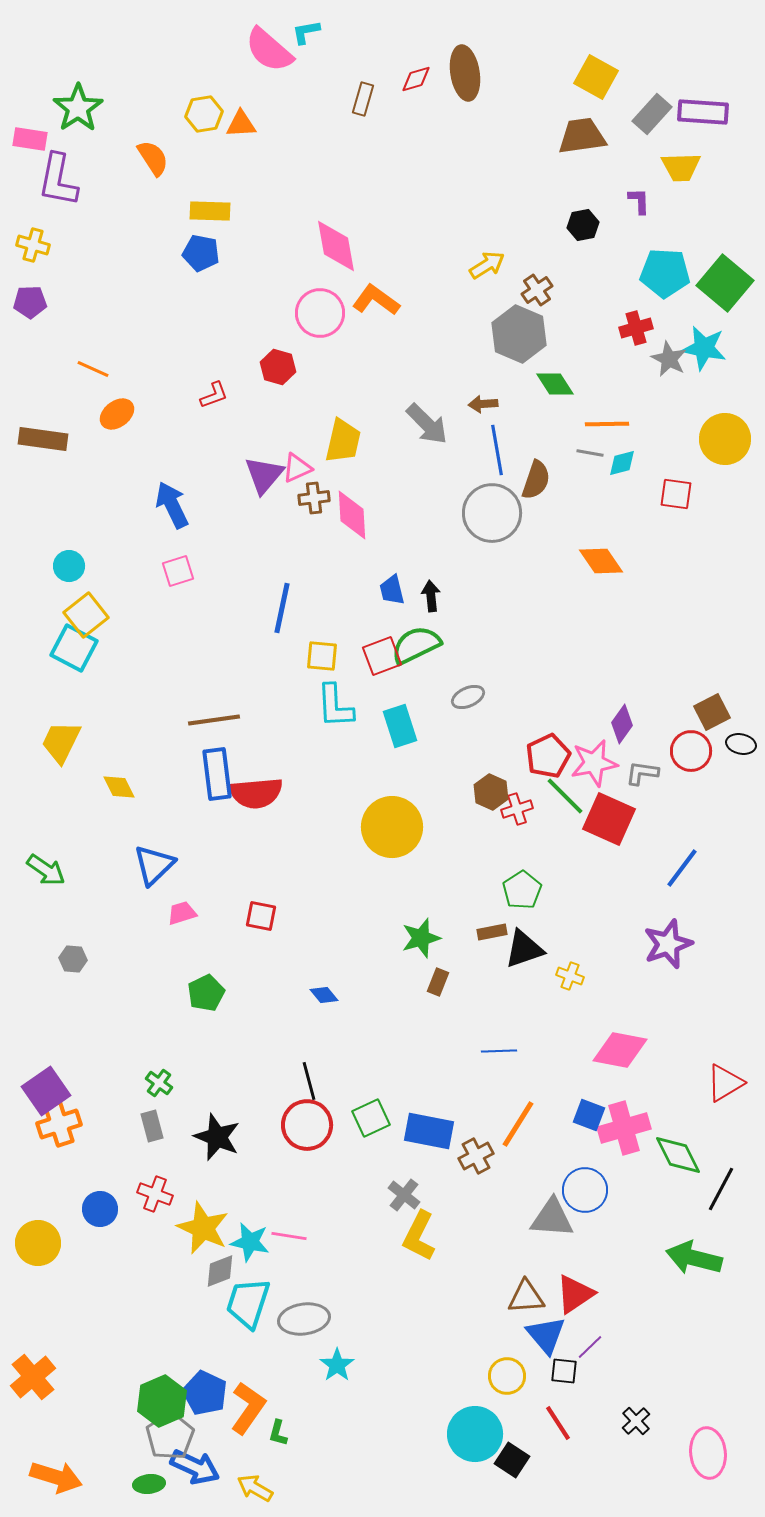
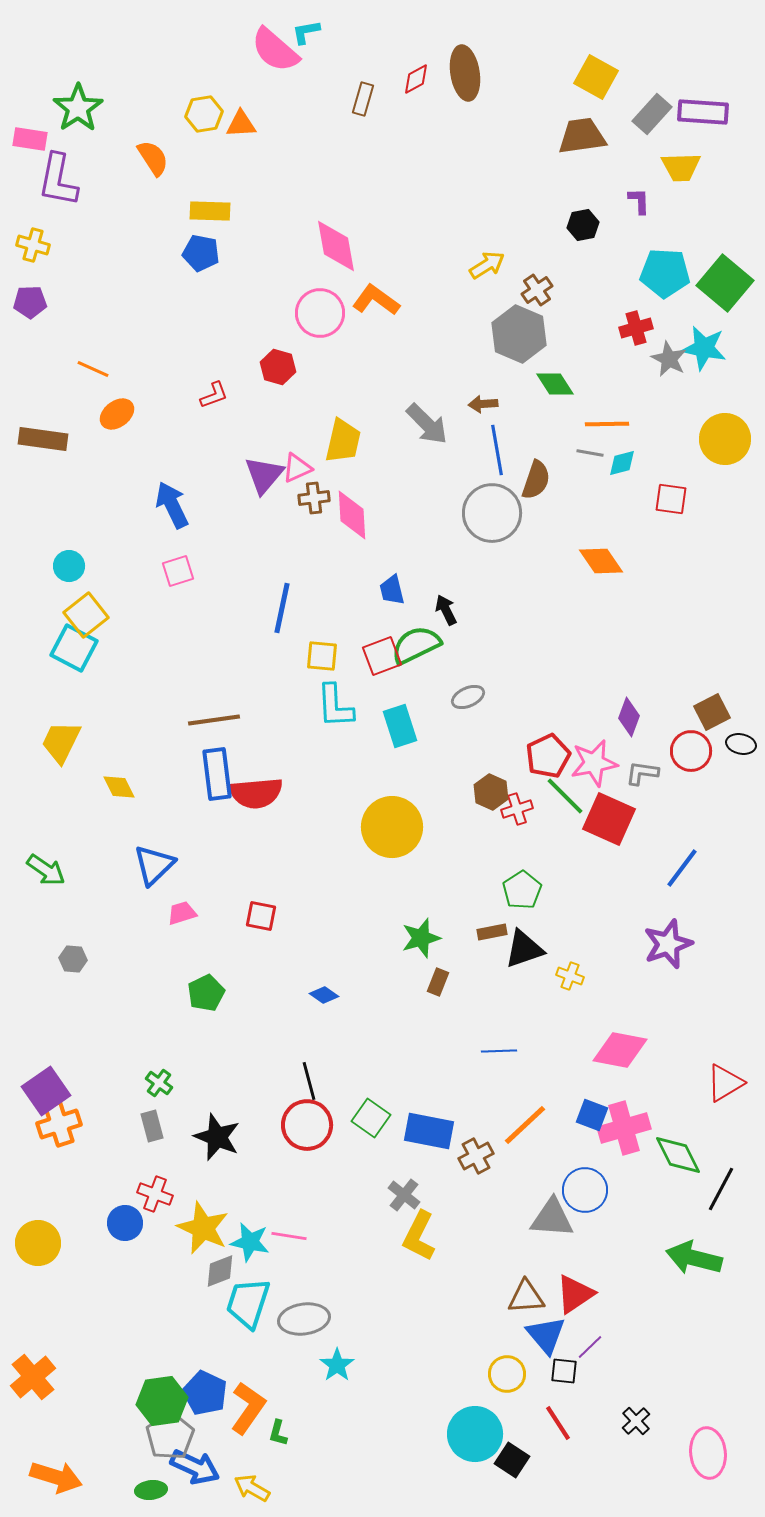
pink semicircle at (269, 50): moved 6 px right
red diamond at (416, 79): rotated 12 degrees counterclockwise
red square at (676, 494): moved 5 px left, 5 px down
black arrow at (431, 596): moved 15 px right, 14 px down; rotated 20 degrees counterclockwise
purple diamond at (622, 724): moved 7 px right, 7 px up; rotated 15 degrees counterclockwise
blue diamond at (324, 995): rotated 16 degrees counterclockwise
blue square at (589, 1115): moved 3 px right
green square at (371, 1118): rotated 30 degrees counterclockwise
orange line at (518, 1124): moved 7 px right, 1 px down; rotated 15 degrees clockwise
blue circle at (100, 1209): moved 25 px right, 14 px down
yellow circle at (507, 1376): moved 2 px up
green hexagon at (162, 1401): rotated 15 degrees clockwise
green ellipse at (149, 1484): moved 2 px right, 6 px down
yellow arrow at (255, 1488): moved 3 px left
